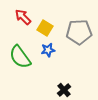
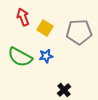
red arrow: rotated 24 degrees clockwise
blue star: moved 2 px left, 6 px down
green semicircle: rotated 25 degrees counterclockwise
